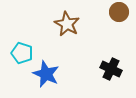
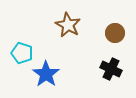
brown circle: moved 4 px left, 21 px down
brown star: moved 1 px right, 1 px down
blue star: rotated 12 degrees clockwise
